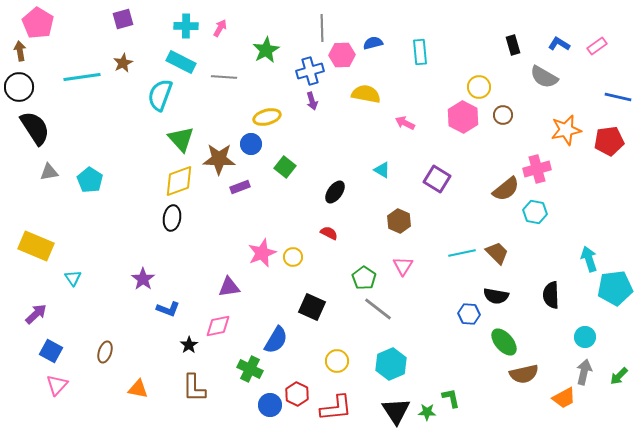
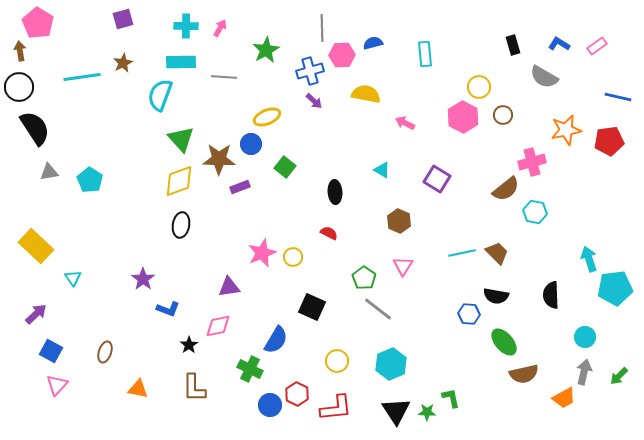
cyan rectangle at (420, 52): moved 5 px right, 2 px down
cyan rectangle at (181, 62): rotated 28 degrees counterclockwise
purple arrow at (312, 101): moved 2 px right; rotated 30 degrees counterclockwise
yellow ellipse at (267, 117): rotated 8 degrees counterclockwise
pink cross at (537, 169): moved 5 px left, 7 px up
black ellipse at (335, 192): rotated 40 degrees counterclockwise
black ellipse at (172, 218): moved 9 px right, 7 px down
yellow rectangle at (36, 246): rotated 20 degrees clockwise
